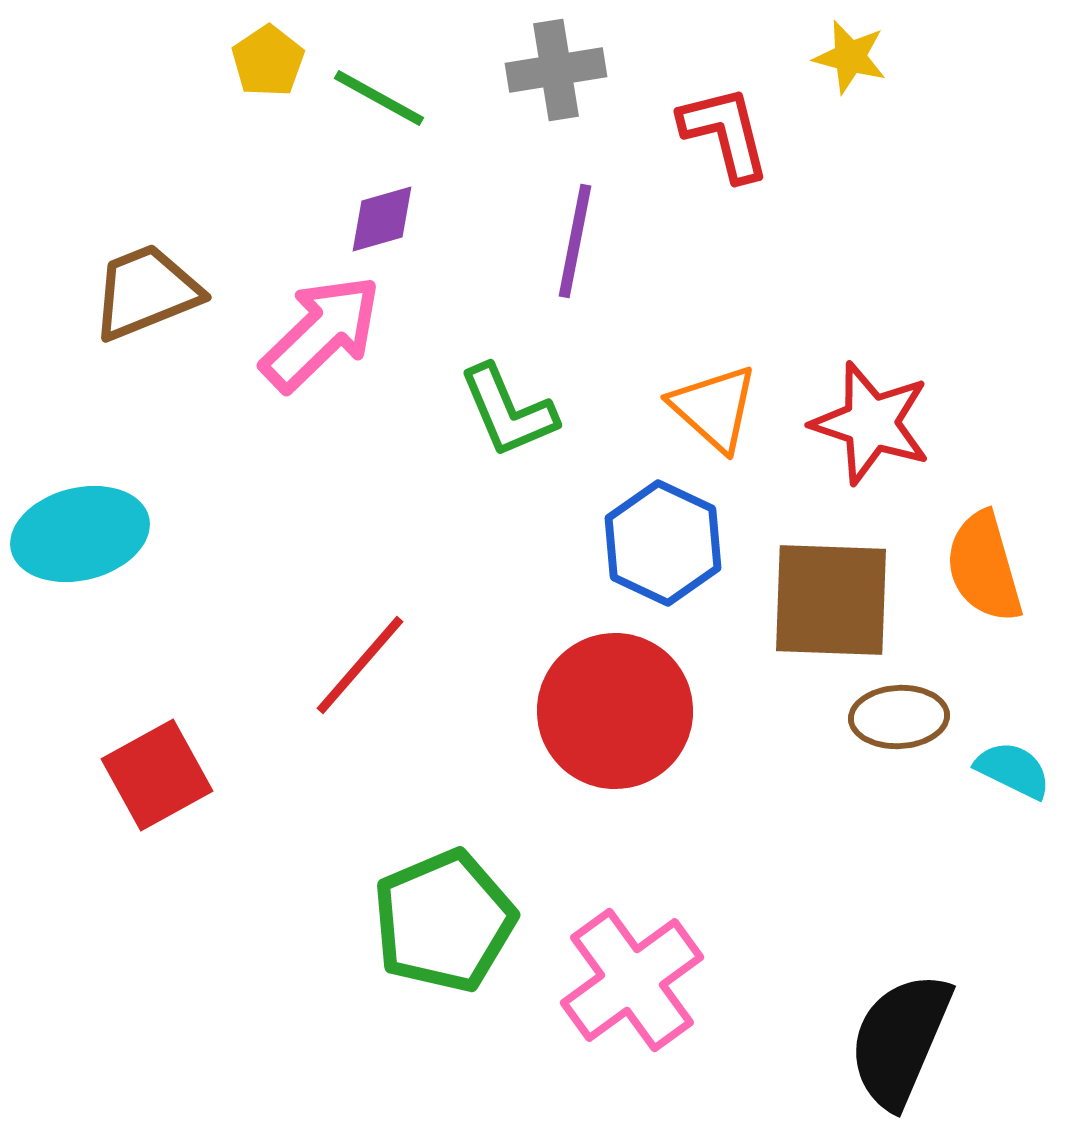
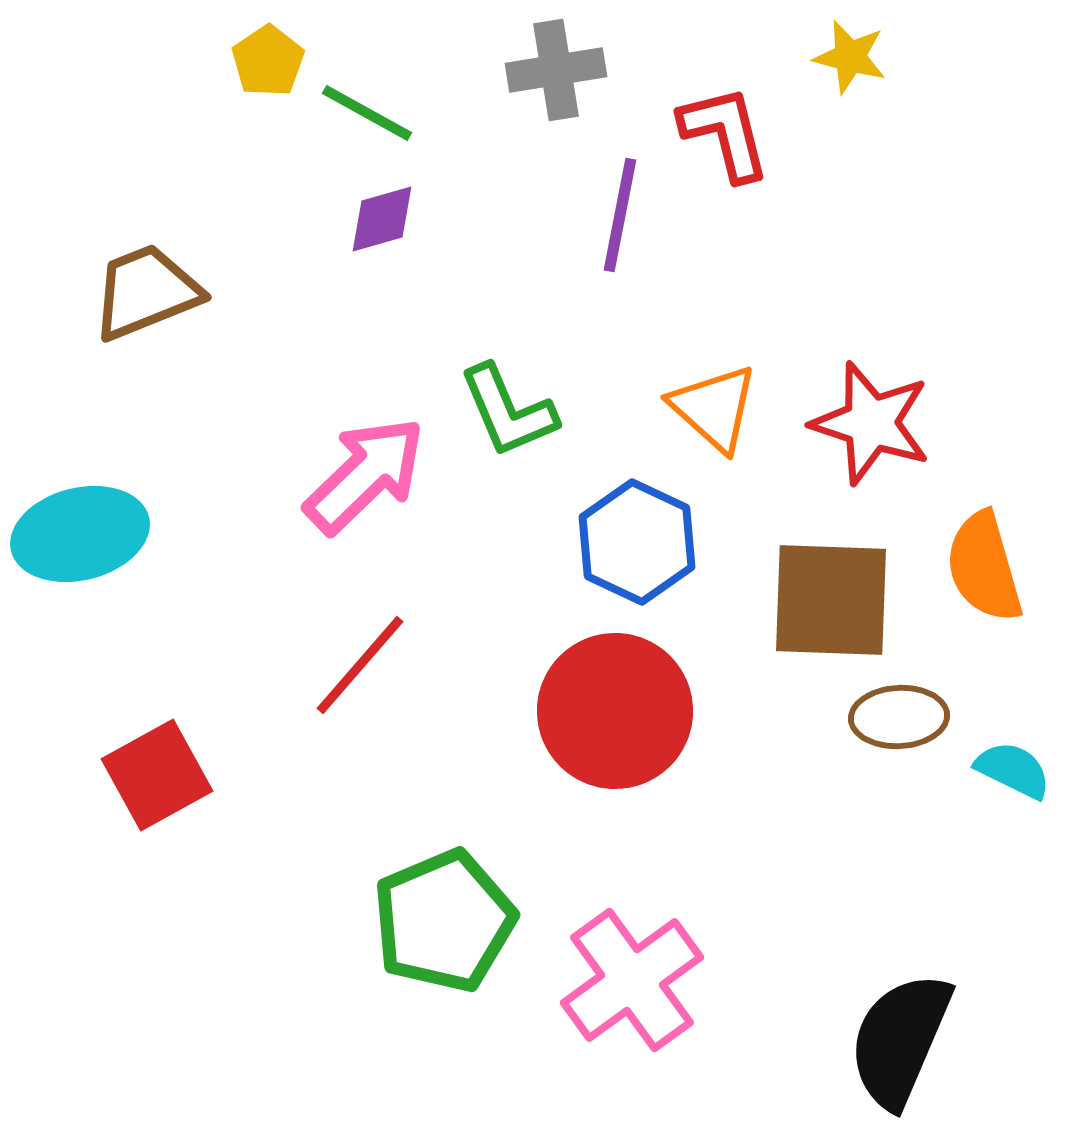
green line: moved 12 px left, 15 px down
purple line: moved 45 px right, 26 px up
pink arrow: moved 44 px right, 142 px down
blue hexagon: moved 26 px left, 1 px up
